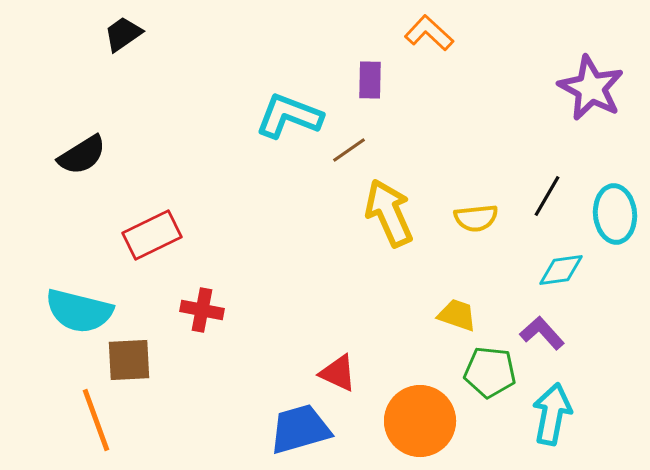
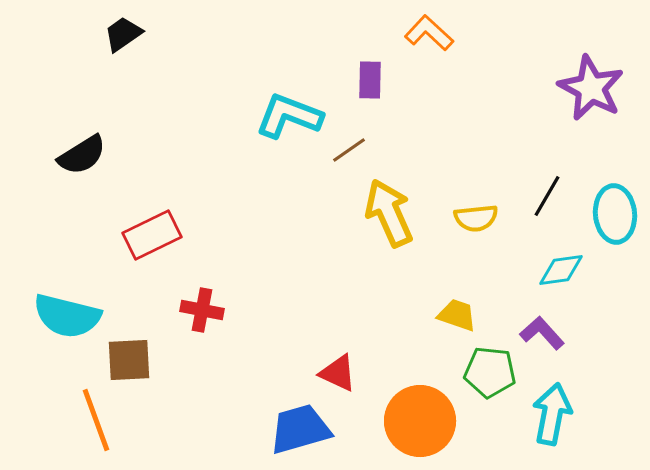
cyan semicircle: moved 12 px left, 5 px down
